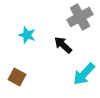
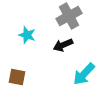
gray cross: moved 11 px left, 1 px up
black arrow: rotated 66 degrees counterclockwise
brown square: rotated 18 degrees counterclockwise
